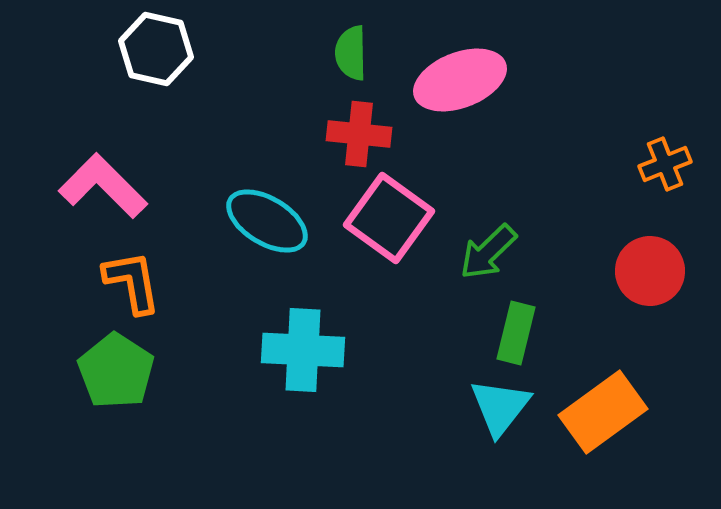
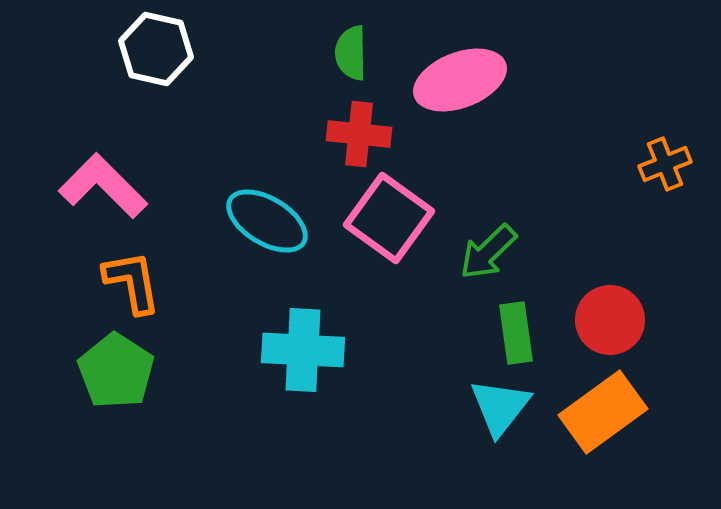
red circle: moved 40 px left, 49 px down
green rectangle: rotated 22 degrees counterclockwise
